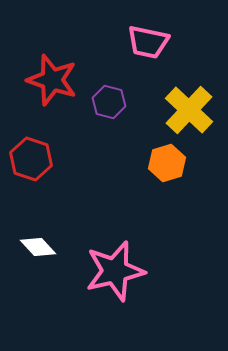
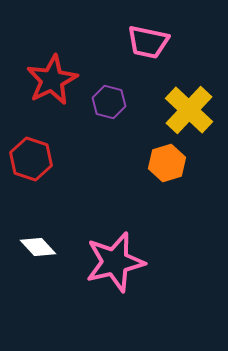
red star: rotated 27 degrees clockwise
pink star: moved 9 px up
